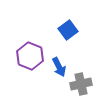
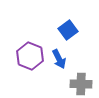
blue arrow: moved 8 px up
gray cross: rotated 15 degrees clockwise
